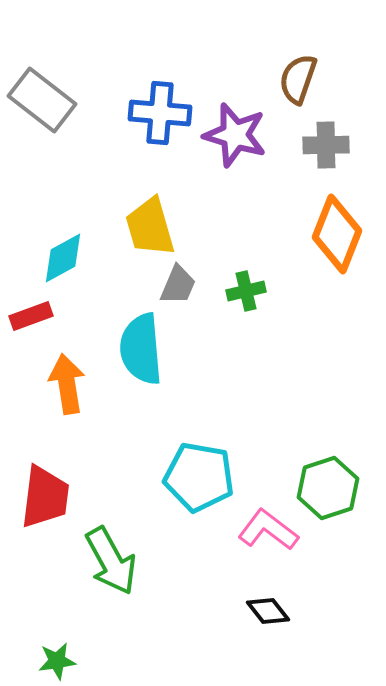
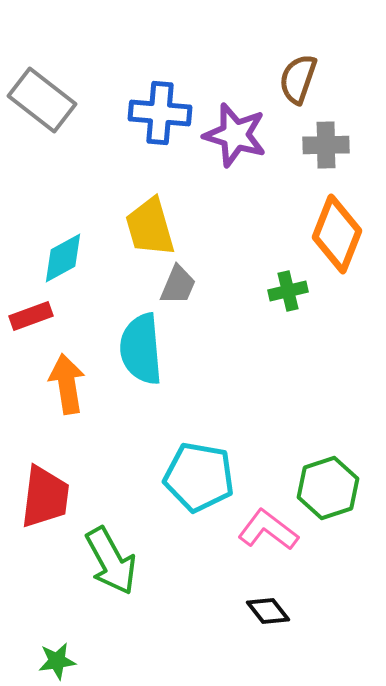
green cross: moved 42 px right
